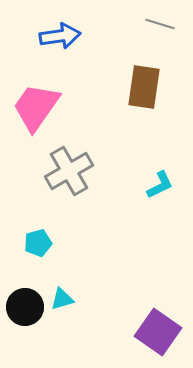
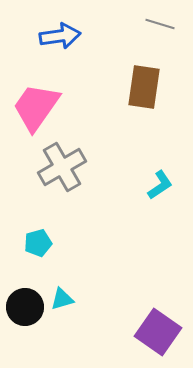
gray cross: moved 7 px left, 4 px up
cyan L-shape: rotated 8 degrees counterclockwise
